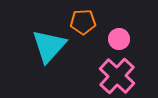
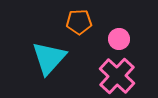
orange pentagon: moved 4 px left
cyan triangle: moved 12 px down
